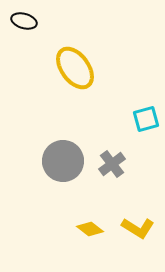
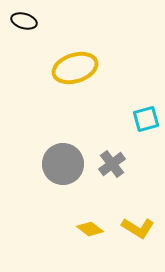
yellow ellipse: rotated 72 degrees counterclockwise
gray circle: moved 3 px down
